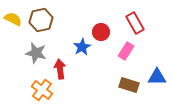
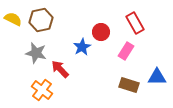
red arrow: rotated 36 degrees counterclockwise
